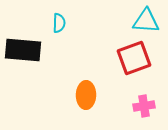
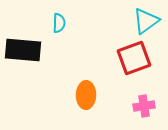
cyan triangle: rotated 40 degrees counterclockwise
